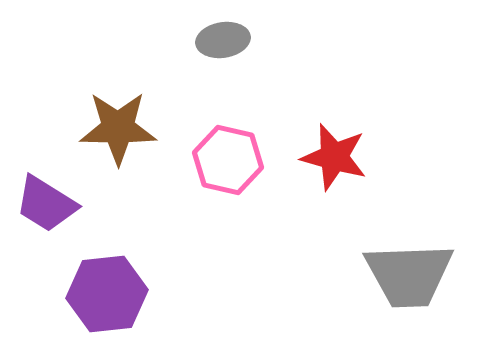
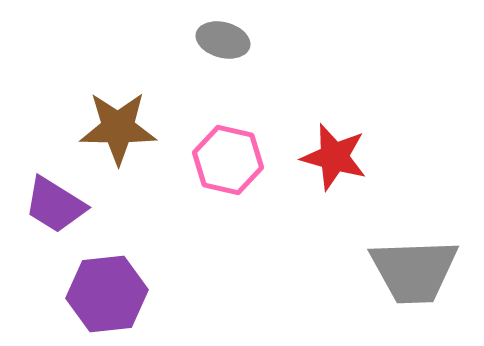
gray ellipse: rotated 24 degrees clockwise
purple trapezoid: moved 9 px right, 1 px down
gray trapezoid: moved 5 px right, 4 px up
